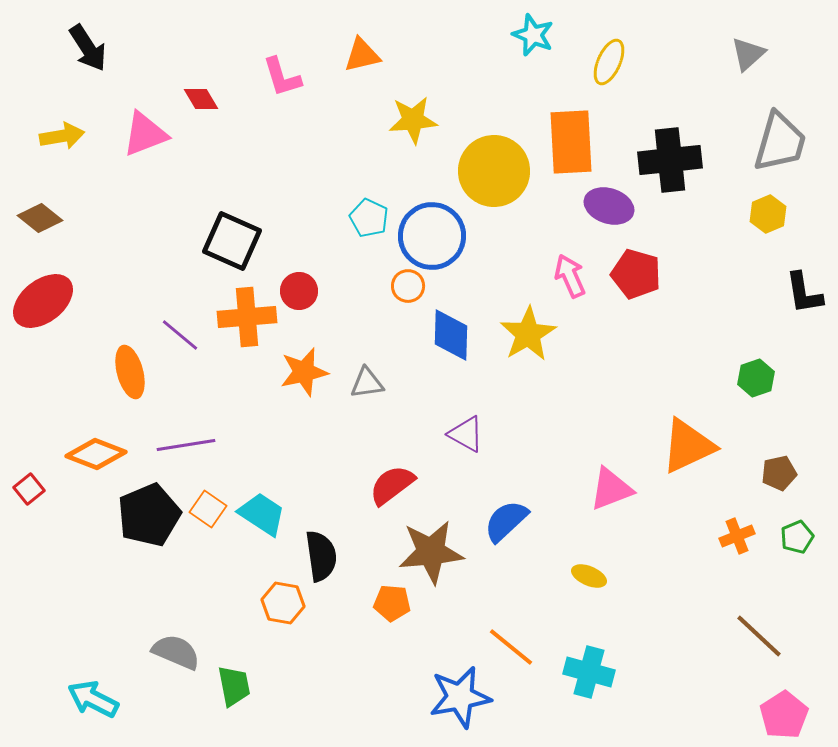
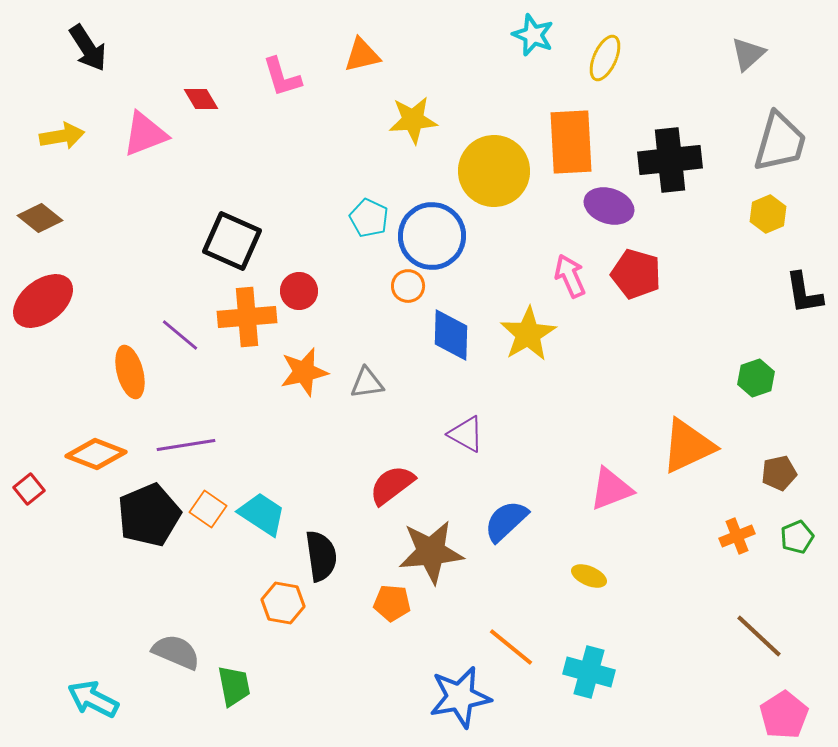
yellow ellipse at (609, 62): moved 4 px left, 4 px up
